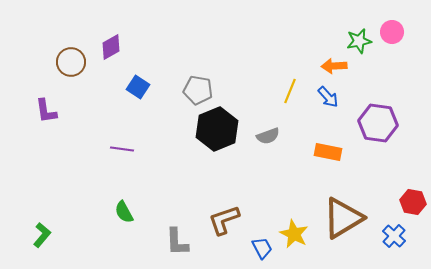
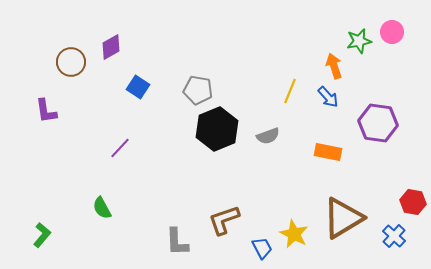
orange arrow: rotated 75 degrees clockwise
purple line: moved 2 px left, 1 px up; rotated 55 degrees counterclockwise
green semicircle: moved 22 px left, 4 px up
